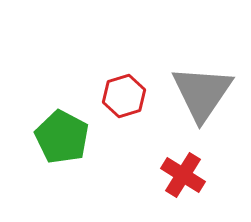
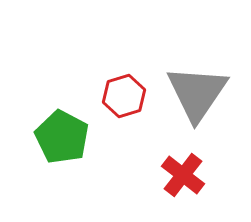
gray triangle: moved 5 px left
red cross: rotated 6 degrees clockwise
